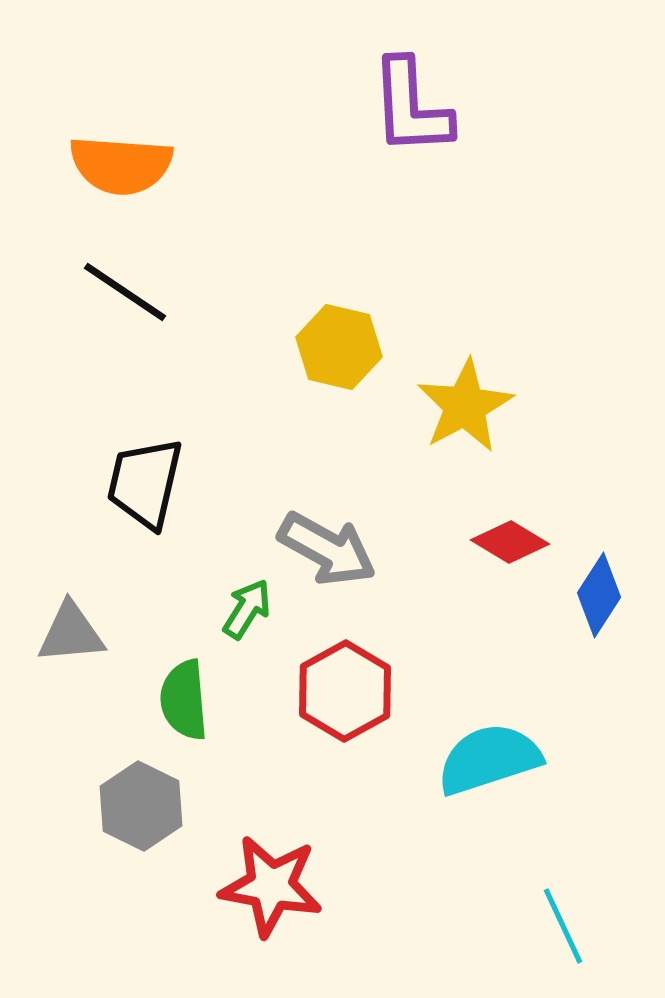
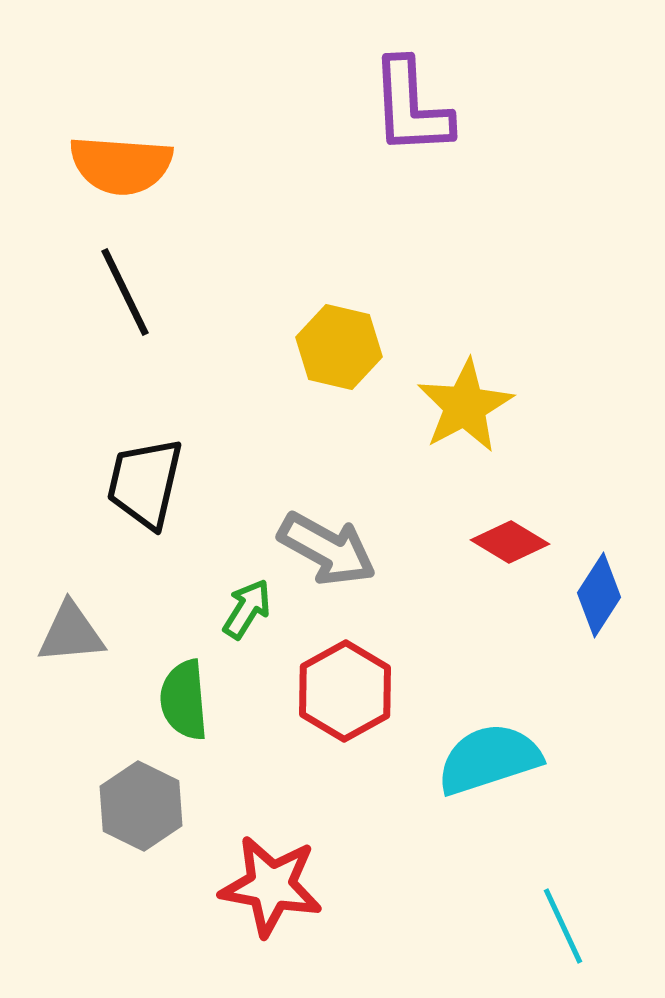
black line: rotated 30 degrees clockwise
